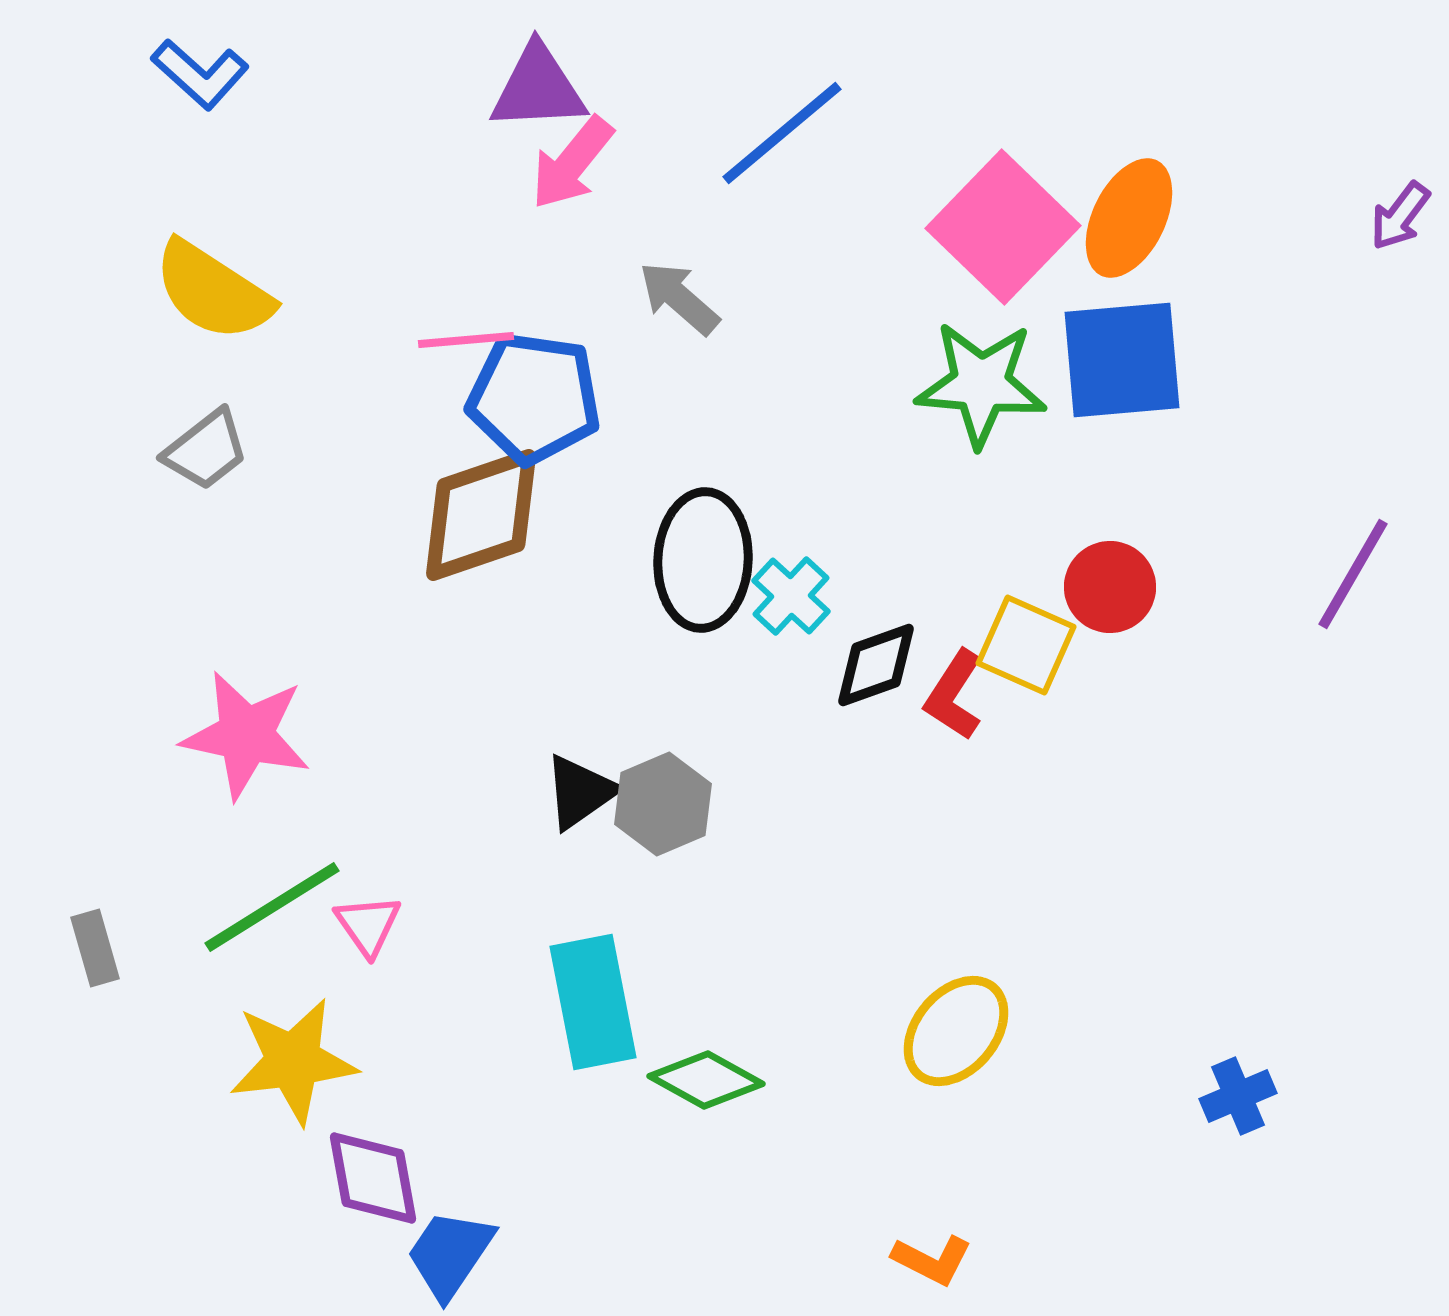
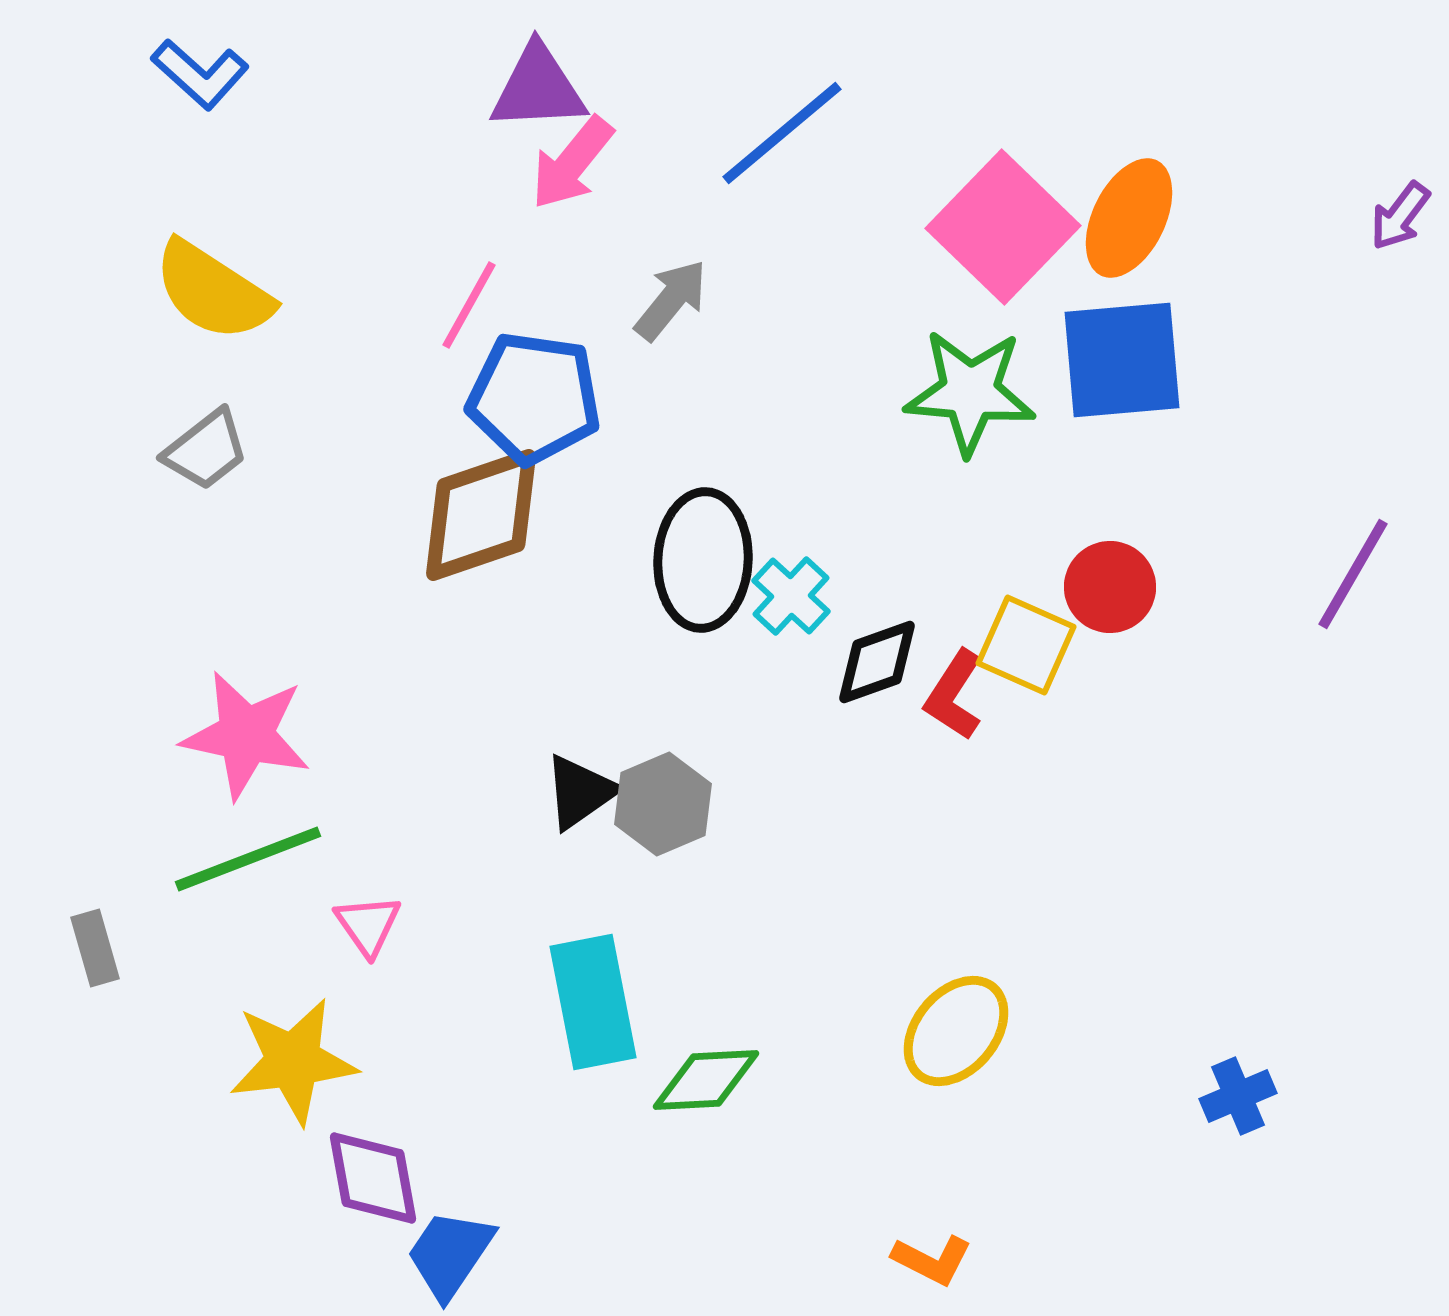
gray arrow: moved 8 px left, 2 px down; rotated 88 degrees clockwise
pink line: moved 3 px right, 35 px up; rotated 56 degrees counterclockwise
green star: moved 11 px left, 8 px down
black diamond: moved 1 px right, 3 px up
green line: moved 24 px left, 48 px up; rotated 11 degrees clockwise
green diamond: rotated 32 degrees counterclockwise
